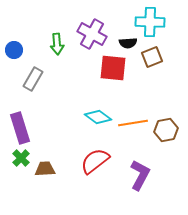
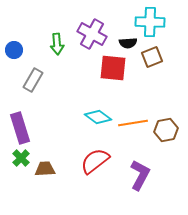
gray rectangle: moved 1 px down
